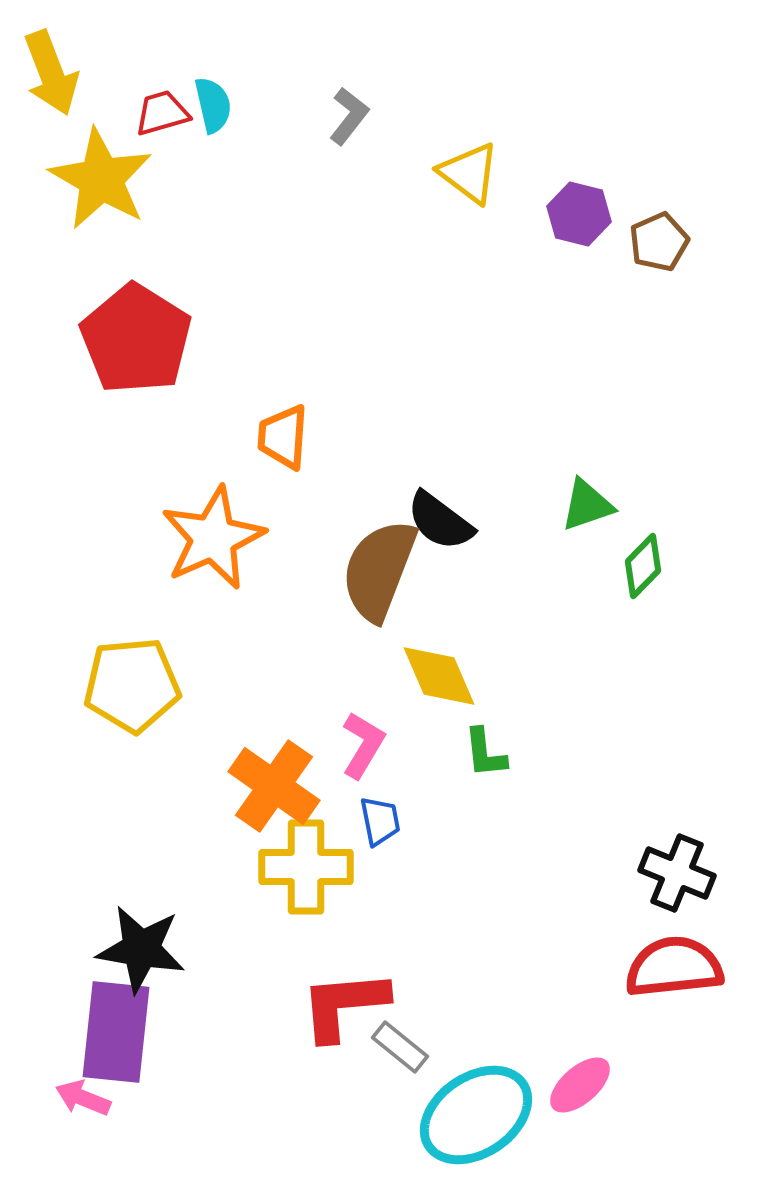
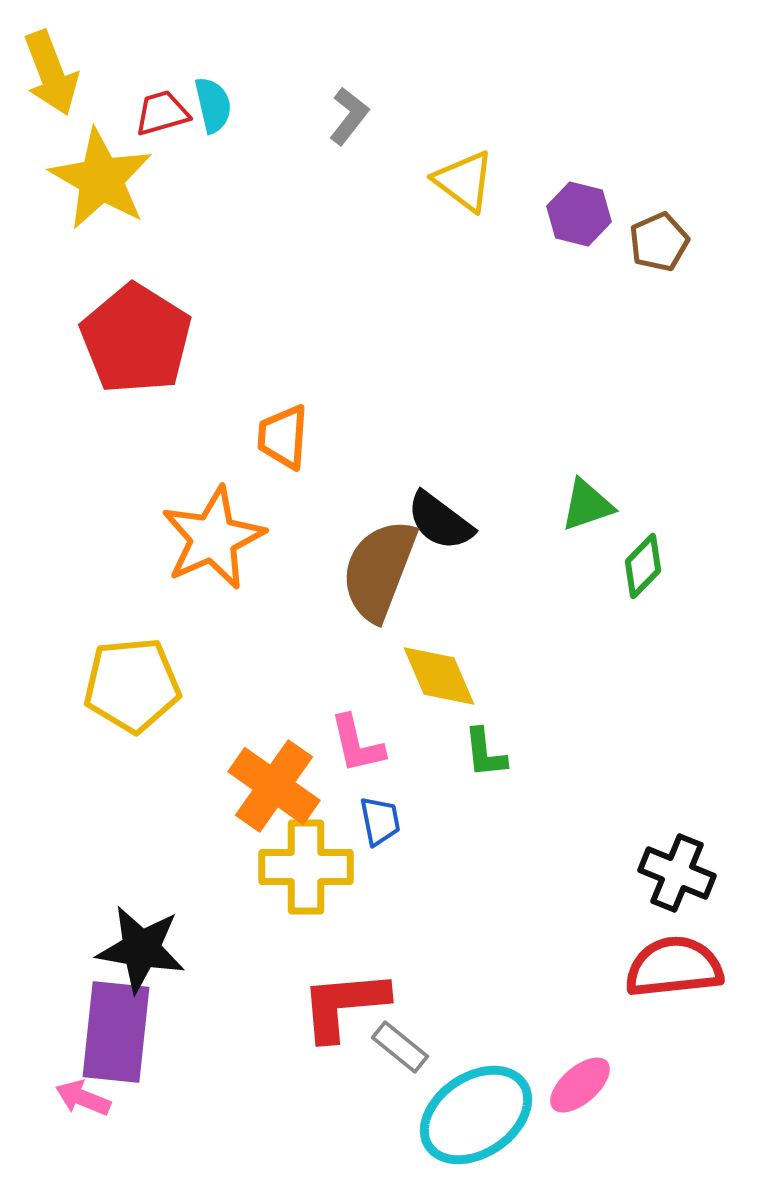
yellow triangle: moved 5 px left, 8 px down
pink L-shape: moved 6 px left, 1 px up; rotated 136 degrees clockwise
